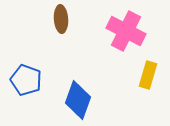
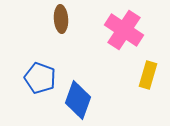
pink cross: moved 2 px left, 1 px up; rotated 6 degrees clockwise
blue pentagon: moved 14 px right, 2 px up
